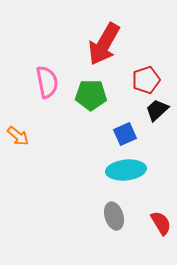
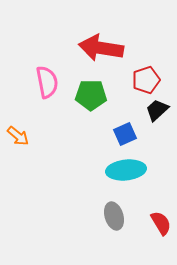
red arrow: moved 3 px left, 4 px down; rotated 69 degrees clockwise
